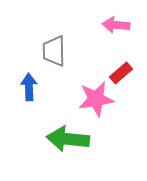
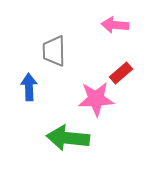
pink arrow: moved 1 px left
pink star: rotated 6 degrees clockwise
green arrow: moved 1 px up
